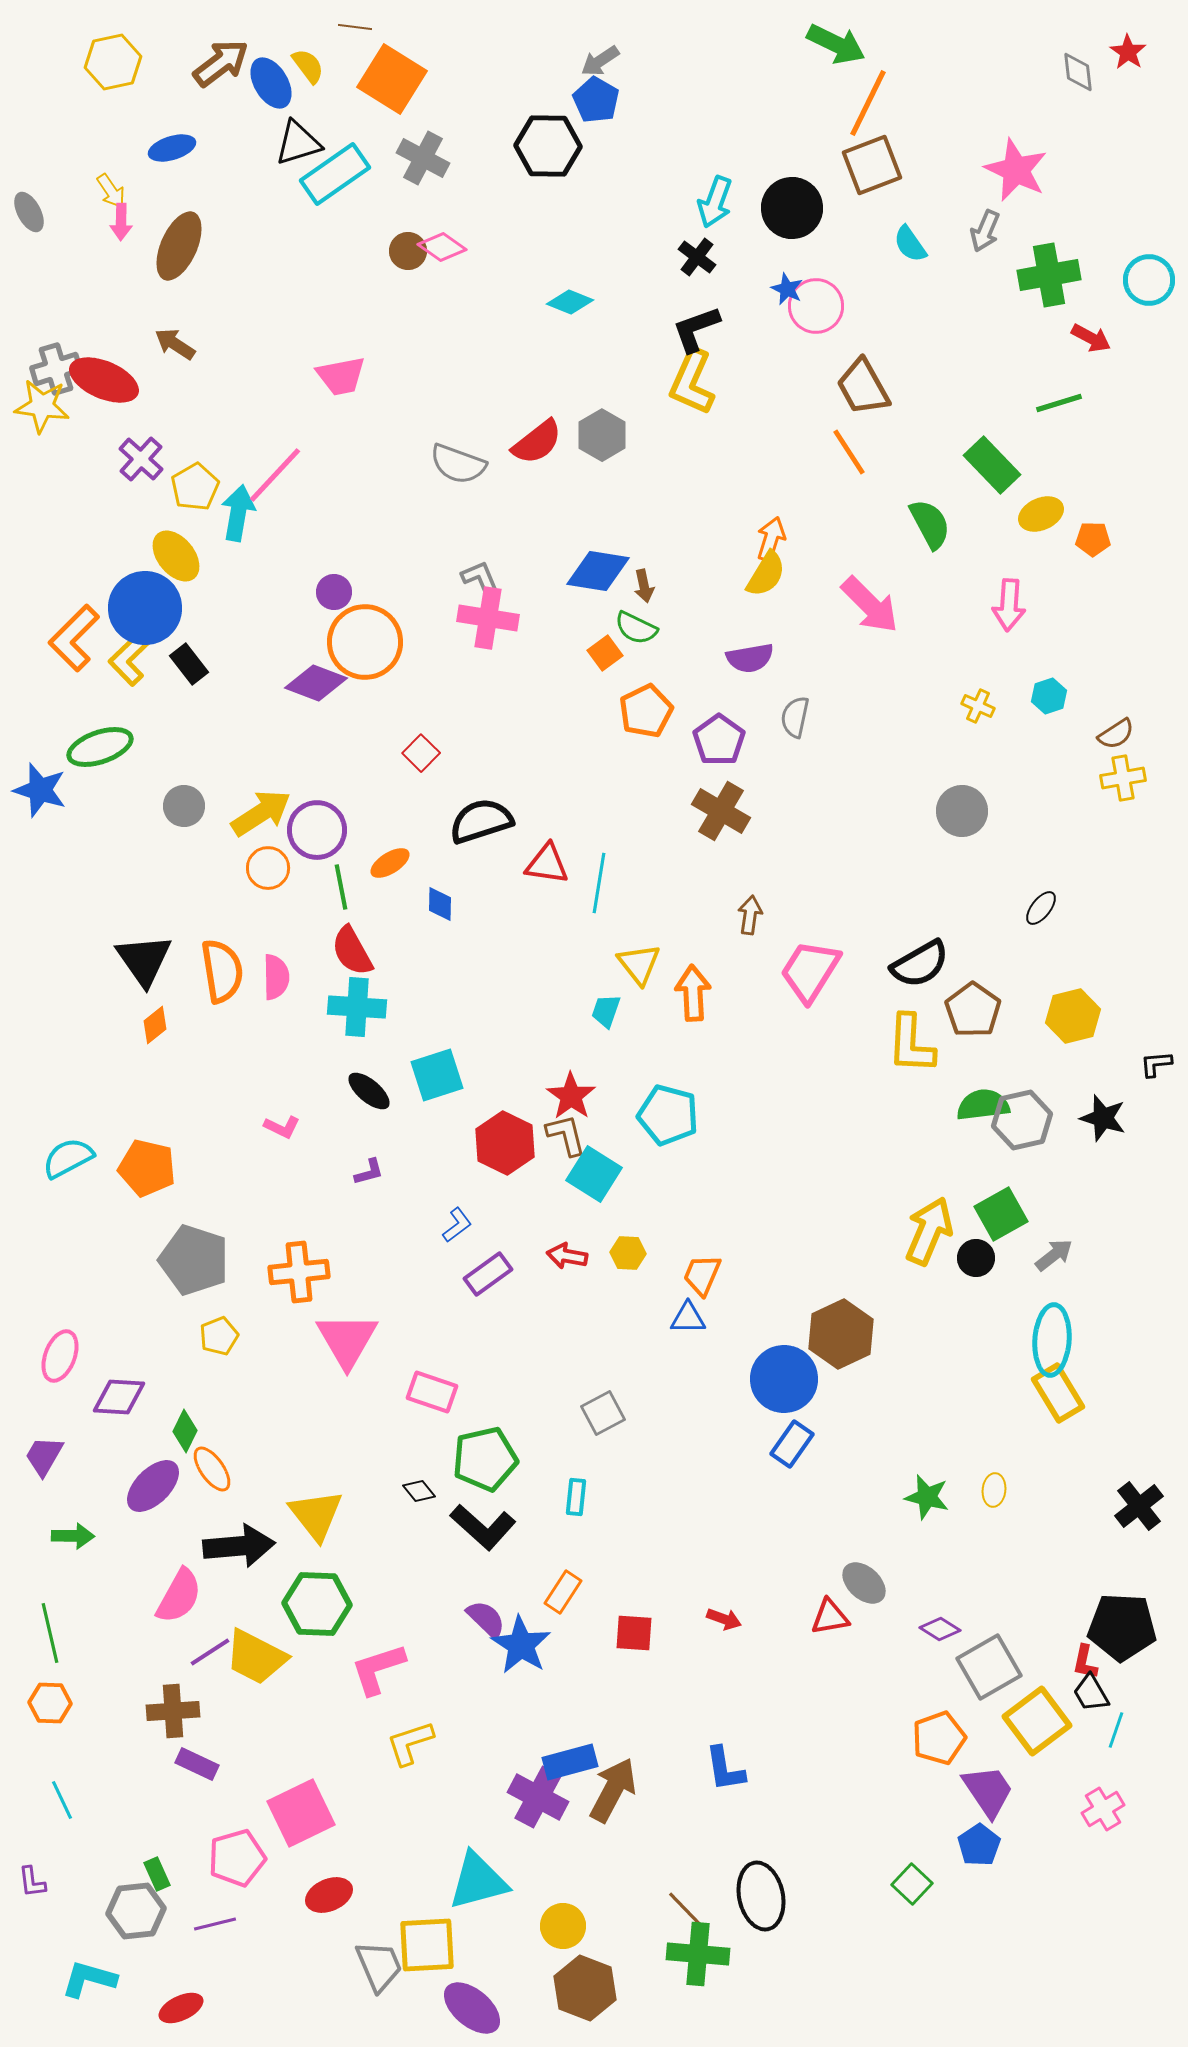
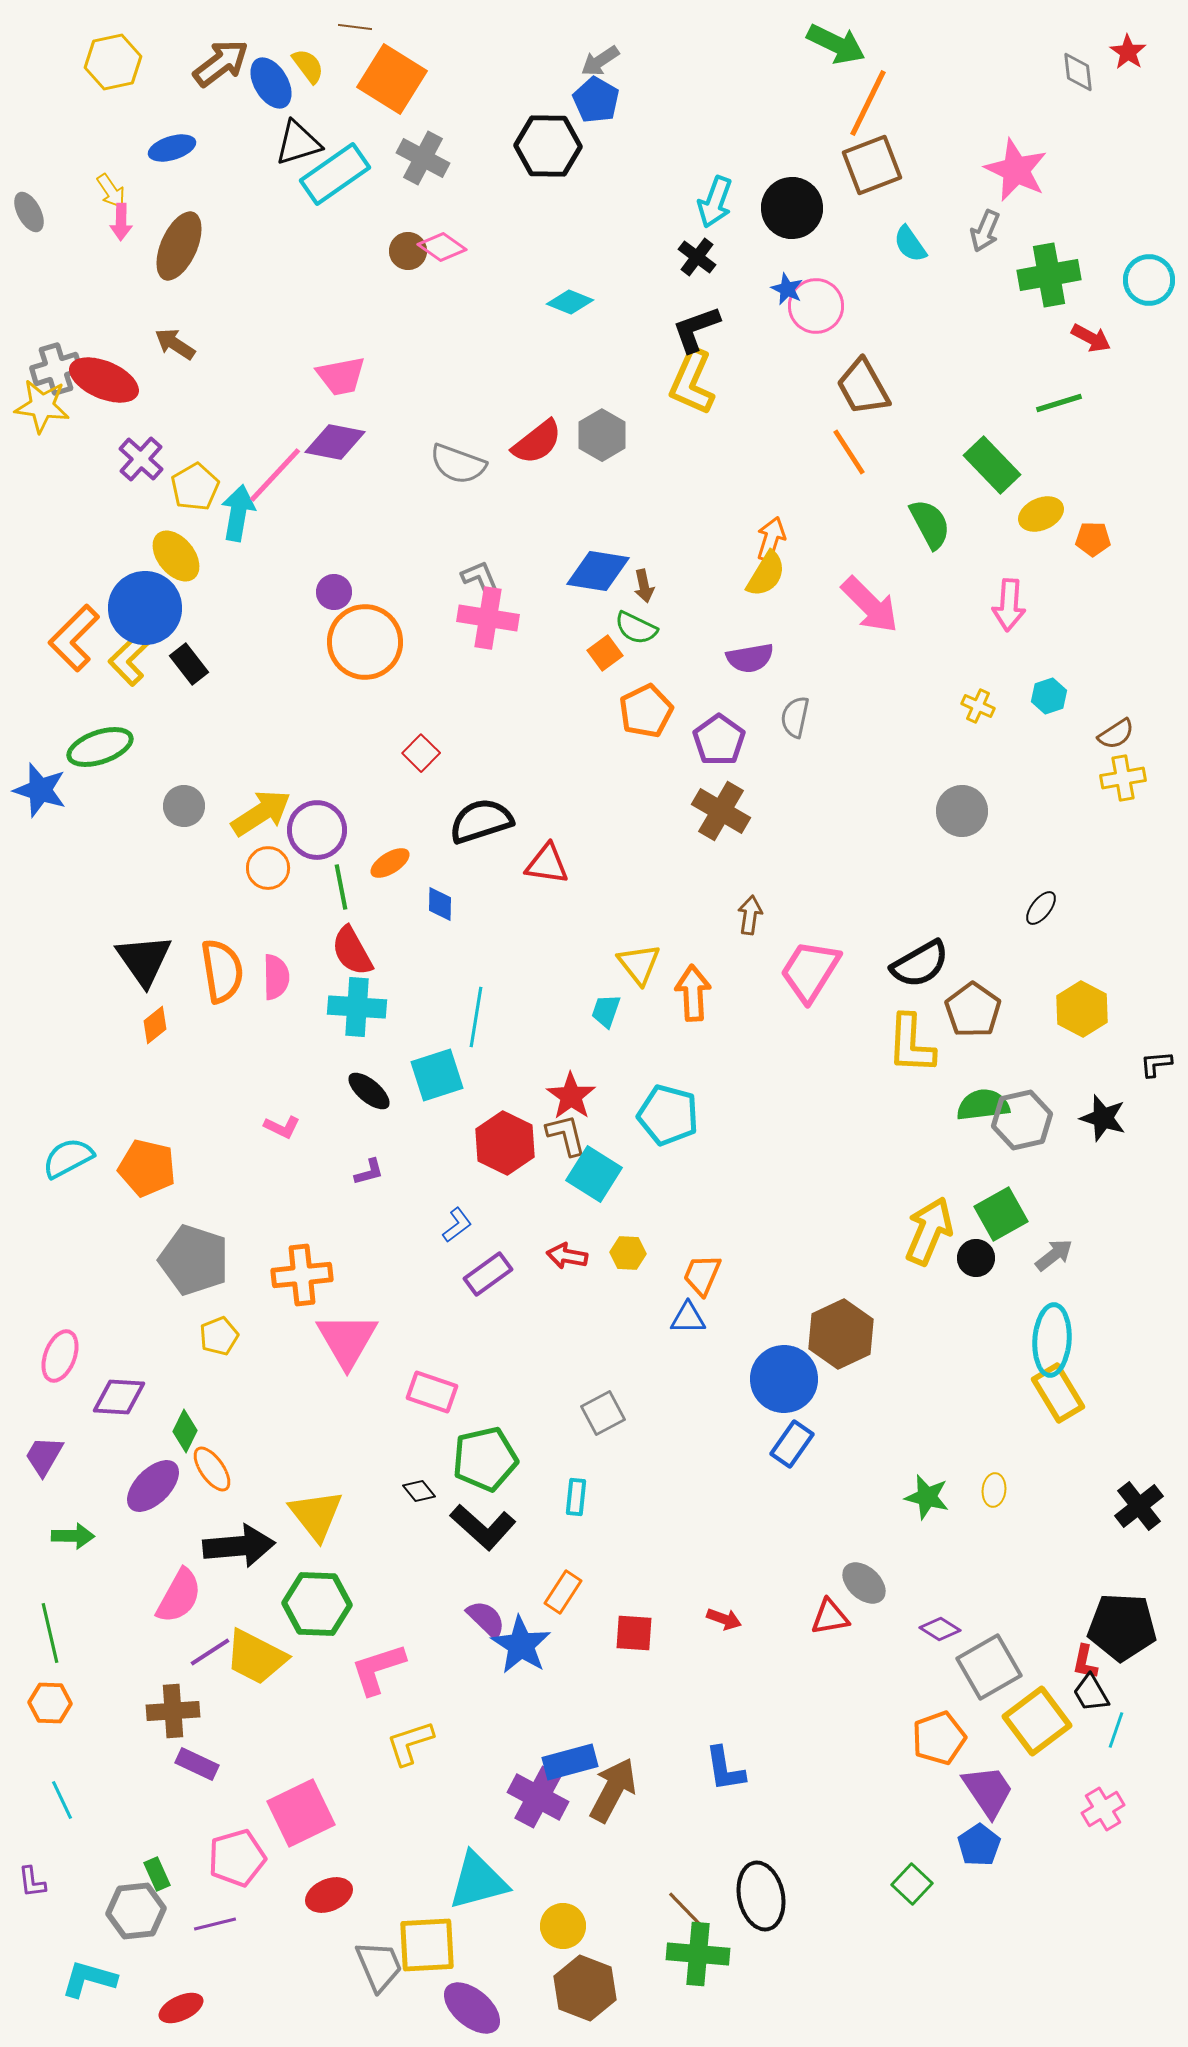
purple diamond at (316, 683): moved 19 px right, 241 px up; rotated 10 degrees counterclockwise
cyan line at (599, 883): moved 123 px left, 134 px down
yellow hexagon at (1073, 1016): moved 9 px right, 7 px up; rotated 18 degrees counterclockwise
orange cross at (299, 1272): moved 3 px right, 3 px down
